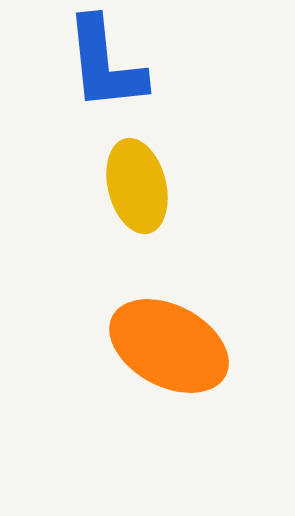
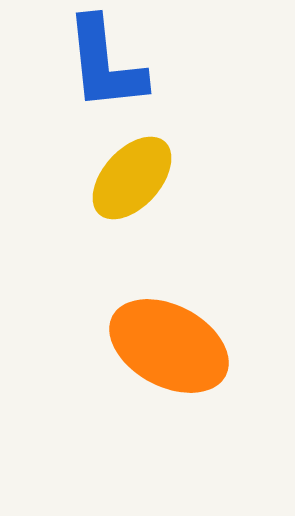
yellow ellipse: moved 5 px left, 8 px up; rotated 56 degrees clockwise
